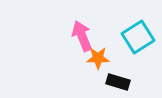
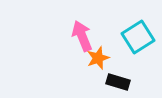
orange star: rotated 20 degrees counterclockwise
